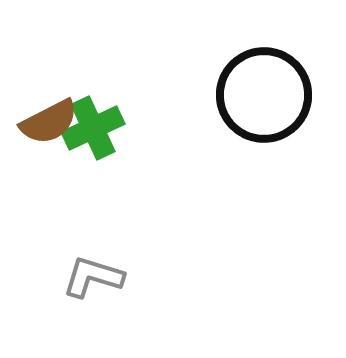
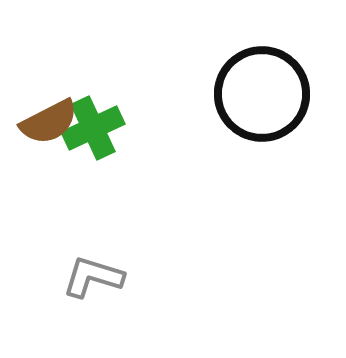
black circle: moved 2 px left, 1 px up
